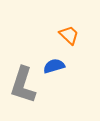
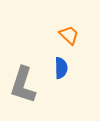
blue semicircle: moved 7 px right, 2 px down; rotated 105 degrees clockwise
